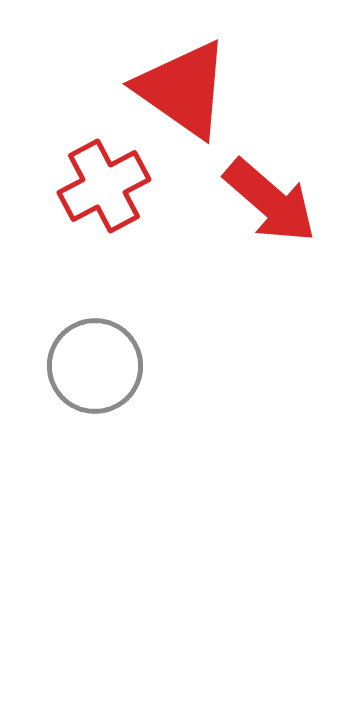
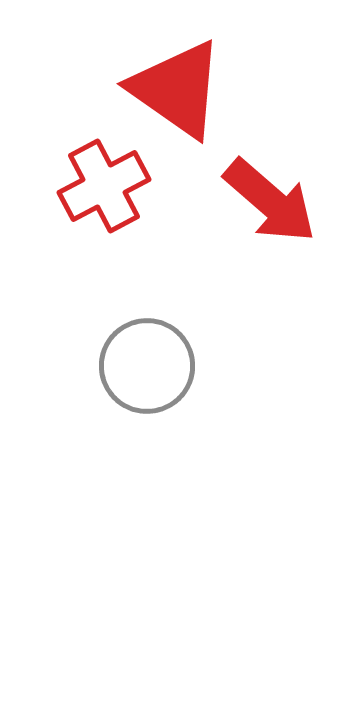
red triangle: moved 6 px left
gray circle: moved 52 px right
